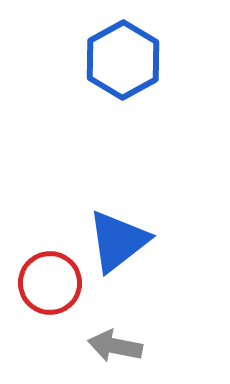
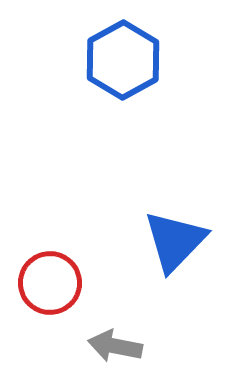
blue triangle: moved 57 px right; rotated 8 degrees counterclockwise
